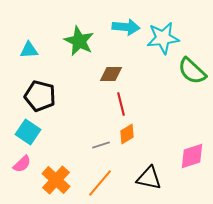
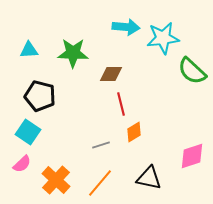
green star: moved 6 px left, 12 px down; rotated 24 degrees counterclockwise
orange diamond: moved 7 px right, 2 px up
